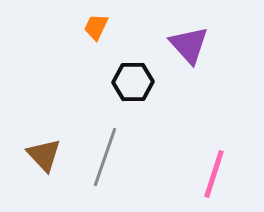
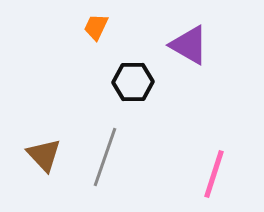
purple triangle: rotated 18 degrees counterclockwise
